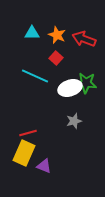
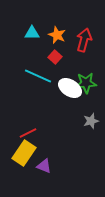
red arrow: moved 1 px down; rotated 85 degrees clockwise
red square: moved 1 px left, 1 px up
cyan line: moved 3 px right
green star: rotated 10 degrees counterclockwise
white ellipse: rotated 50 degrees clockwise
gray star: moved 17 px right
red line: rotated 12 degrees counterclockwise
yellow rectangle: rotated 10 degrees clockwise
